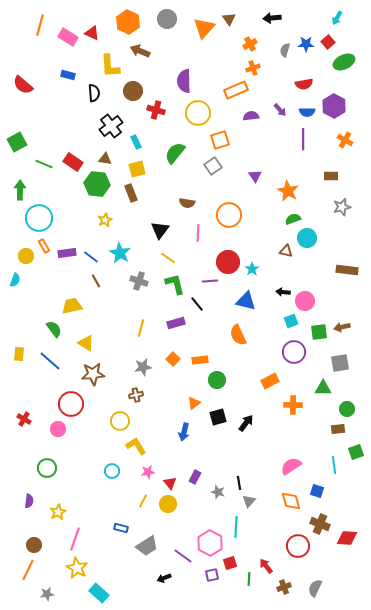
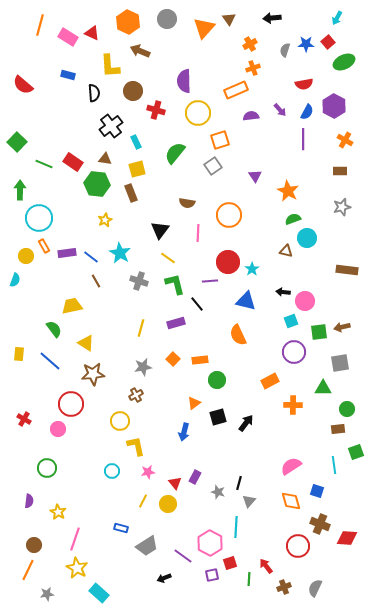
blue semicircle at (307, 112): rotated 63 degrees counterclockwise
green square at (17, 142): rotated 18 degrees counterclockwise
brown rectangle at (331, 176): moved 9 px right, 5 px up
brown cross at (136, 395): rotated 16 degrees counterclockwise
yellow L-shape at (136, 446): rotated 20 degrees clockwise
red triangle at (170, 483): moved 5 px right
black line at (239, 483): rotated 24 degrees clockwise
yellow star at (58, 512): rotated 14 degrees counterclockwise
